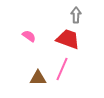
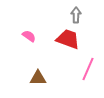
pink line: moved 26 px right
